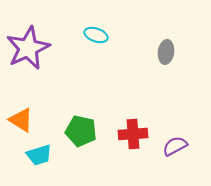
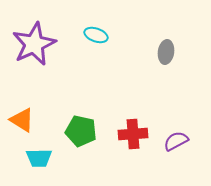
purple star: moved 6 px right, 4 px up
orange triangle: moved 1 px right
purple semicircle: moved 1 px right, 5 px up
cyan trapezoid: moved 3 px down; rotated 16 degrees clockwise
